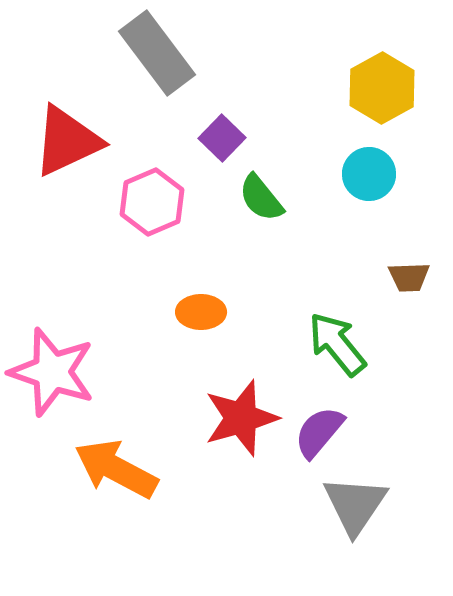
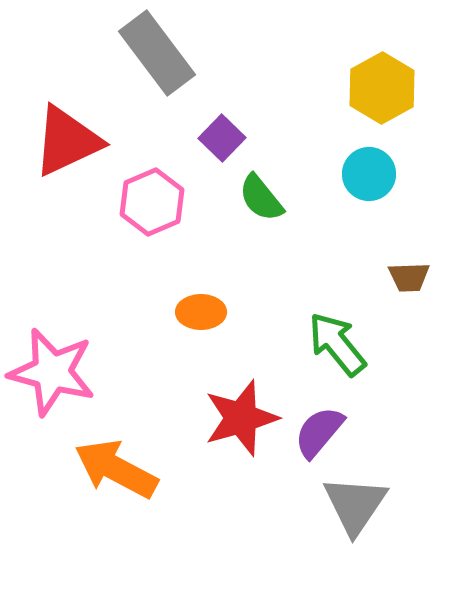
pink star: rotated 4 degrees counterclockwise
